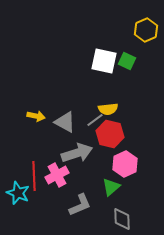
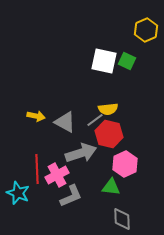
red hexagon: moved 1 px left
gray arrow: moved 4 px right
red line: moved 3 px right, 7 px up
green triangle: rotated 48 degrees clockwise
gray L-shape: moved 9 px left, 9 px up
